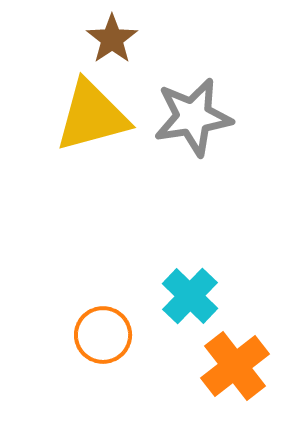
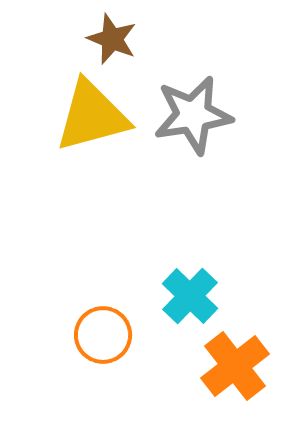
brown star: rotated 15 degrees counterclockwise
gray star: moved 2 px up
